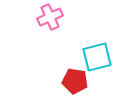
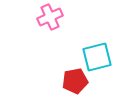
red pentagon: rotated 20 degrees counterclockwise
